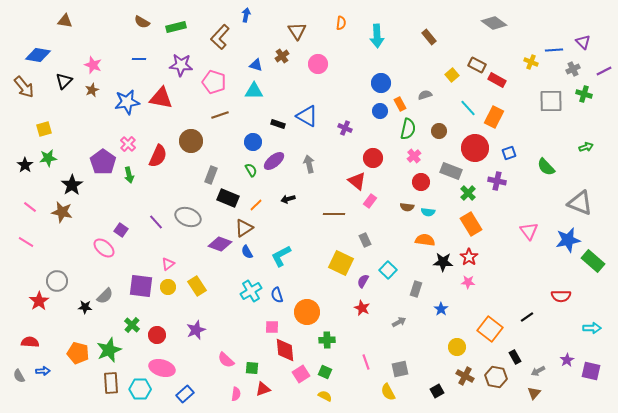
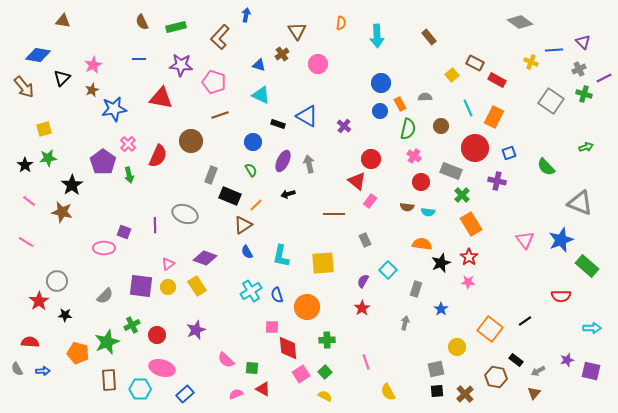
brown triangle at (65, 21): moved 2 px left
brown semicircle at (142, 22): rotated 35 degrees clockwise
gray diamond at (494, 23): moved 26 px right, 1 px up
brown cross at (282, 56): moved 2 px up
pink star at (93, 65): rotated 24 degrees clockwise
blue triangle at (256, 65): moved 3 px right
brown rectangle at (477, 65): moved 2 px left, 2 px up
gray cross at (573, 69): moved 6 px right
purple line at (604, 71): moved 7 px down
black triangle at (64, 81): moved 2 px left, 3 px up
cyan triangle at (254, 91): moved 7 px right, 4 px down; rotated 24 degrees clockwise
gray semicircle at (425, 95): moved 2 px down; rotated 16 degrees clockwise
gray square at (551, 101): rotated 35 degrees clockwise
blue star at (127, 102): moved 13 px left, 7 px down
cyan line at (468, 108): rotated 18 degrees clockwise
purple cross at (345, 128): moved 1 px left, 2 px up; rotated 16 degrees clockwise
brown circle at (439, 131): moved 2 px right, 5 px up
pink cross at (414, 156): rotated 16 degrees counterclockwise
red circle at (373, 158): moved 2 px left, 1 px down
purple ellipse at (274, 161): moved 9 px right; rotated 25 degrees counterclockwise
green cross at (468, 193): moved 6 px left, 2 px down
black rectangle at (228, 198): moved 2 px right, 2 px up
black arrow at (288, 199): moved 5 px up
pink line at (30, 207): moved 1 px left, 6 px up
gray ellipse at (188, 217): moved 3 px left, 3 px up
purple line at (156, 222): moved 1 px left, 3 px down; rotated 42 degrees clockwise
brown triangle at (244, 228): moved 1 px left, 3 px up
purple square at (121, 230): moved 3 px right, 2 px down; rotated 16 degrees counterclockwise
pink triangle at (529, 231): moved 4 px left, 9 px down
orange semicircle at (425, 240): moved 3 px left, 4 px down
blue star at (568, 240): moved 7 px left; rotated 10 degrees counterclockwise
purple diamond at (220, 244): moved 15 px left, 14 px down
pink ellipse at (104, 248): rotated 40 degrees counterclockwise
cyan L-shape at (281, 256): rotated 50 degrees counterclockwise
green rectangle at (593, 261): moved 6 px left, 5 px down
black star at (443, 262): moved 2 px left, 1 px down; rotated 24 degrees counterclockwise
yellow square at (341, 263): moved 18 px left; rotated 30 degrees counterclockwise
black star at (85, 307): moved 20 px left, 8 px down
red star at (362, 308): rotated 14 degrees clockwise
orange circle at (307, 312): moved 5 px up
black line at (527, 317): moved 2 px left, 4 px down
gray arrow at (399, 322): moved 6 px right, 1 px down; rotated 48 degrees counterclockwise
green cross at (132, 325): rotated 21 degrees clockwise
green star at (109, 350): moved 2 px left, 8 px up
red diamond at (285, 350): moved 3 px right, 2 px up
black rectangle at (515, 357): moved 1 px right, 3 px down; rotated 24 degrees counterclockwise
purple star at (567, 360): rotated 16 degrees clockwise
gray square at (400, 369): moved 36 px right
green square at (325, 372): rotated 24 degrees clockwise
gray semicircle at (19, 376): moved 2 px left, 7 px up
brown cross at (465, 376): moved 18 px down; rotated 18 degrees clockwise
brown rectangle at (111, 383): moved 2 px left, 3 px up
red triangle at (263, 389): rotated 49 degrees clockwise
black square at (437, 391): rotated 24 degrees clockwise
pink semicircle at (236, 394): rotated 120 degrees counterclockwise
